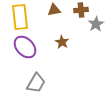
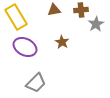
yellow rectangle: moved 4 px left; rotated 25 degrees counterclockwise
purple ellipse: rotated 20 degrees counterclockwise
gray trapezoid: rotated 15 degrees clockwise
